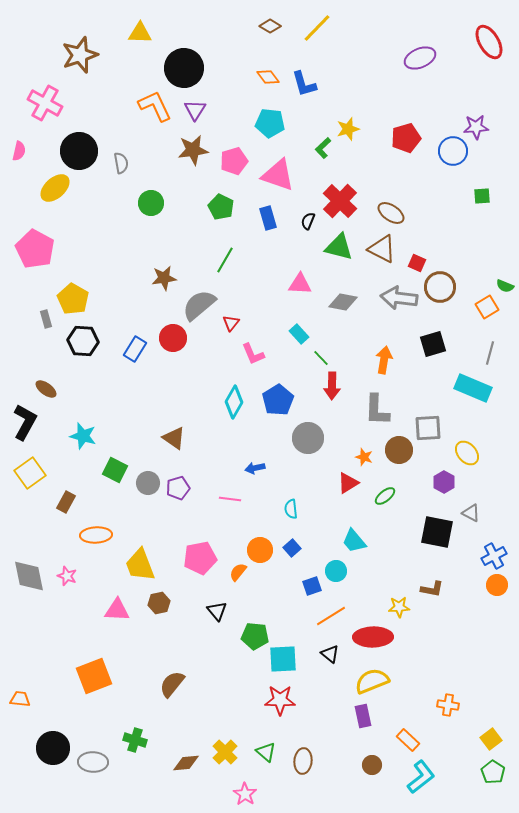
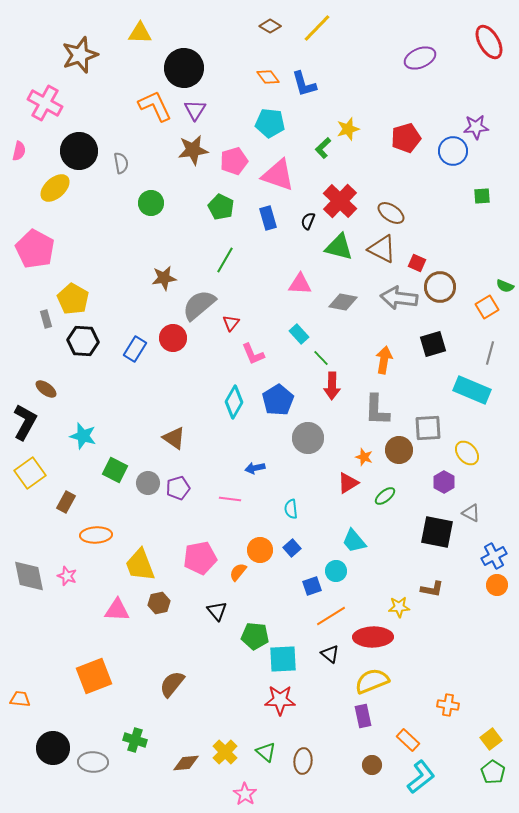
cyan rectangle at (473, 388): moved 1 px left, 2 px down
